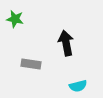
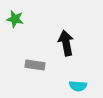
gray rectangle: moved 4 px right, 1 px down
cyan semicircle: rotated 18 degrees clockwise
